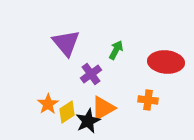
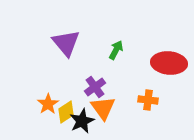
red ellipse: moved 3 px right, 1 px down
purple cross: moved 4 px right, 13 px down
orange triangle: rotated 36 degrees counterclockwise
yellow diamond: moved 1 px left
black star: moved 6 px left
